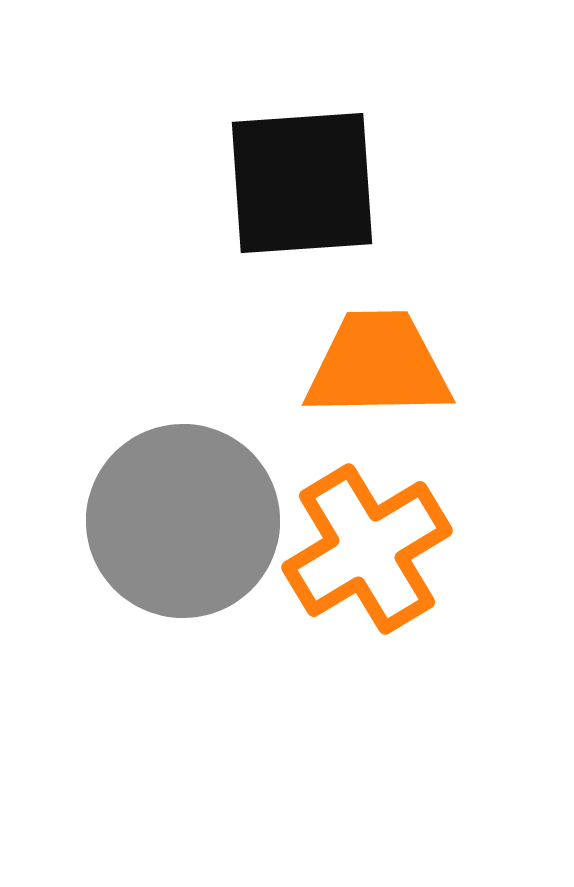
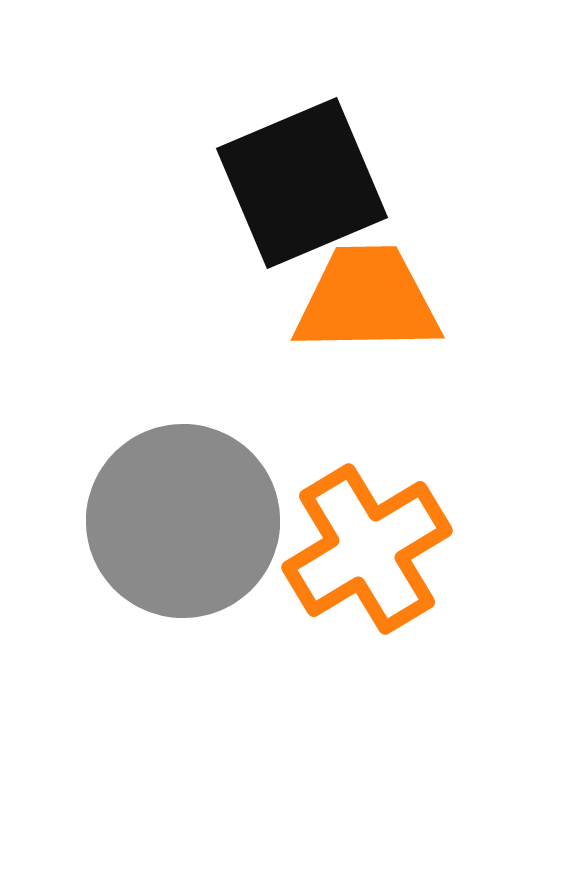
black square: rotated 19 degrees counterclockwise
orange trapezoid: moved 11 px left, 65 px up
